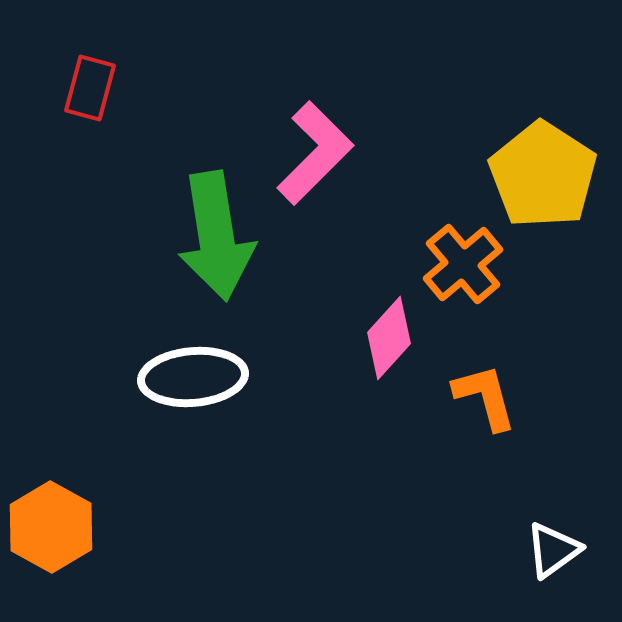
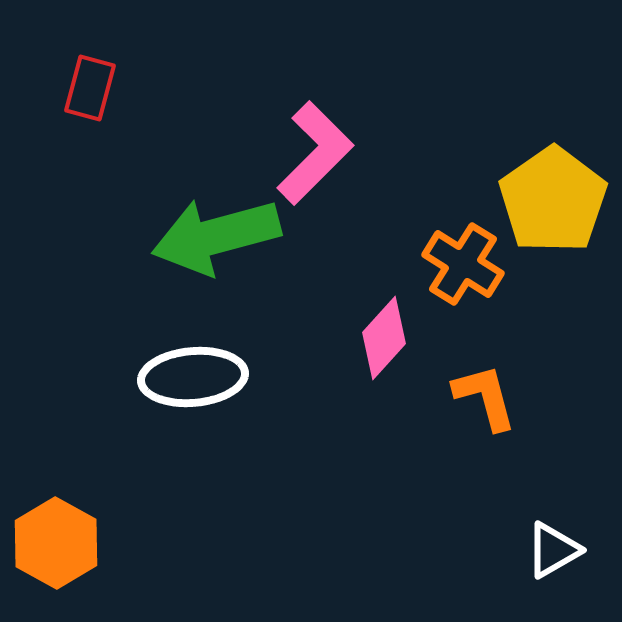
yellow pentagon: moved 10 px right, 25 px down; rotated 4 degrees clockwise
green arrow: rotated 84 degrees clockwise
orange cross: rotated 18 degrees counterclockwise
pink diamond: moved 5 px left
orange hexagon: moved 5 px right, 16 px down
white triangle: rotated 6 degrees clockwise
